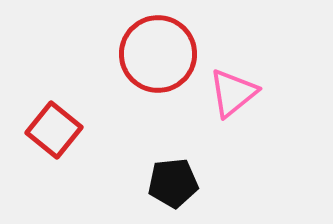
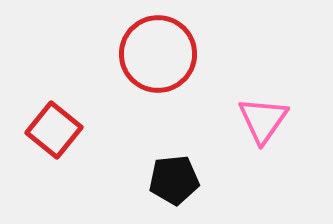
pink triangle: moved 30 px right, 27 px down; rotated 16 degrees counterclockwise
black pentagon: moved 1 px right, 3 px up
